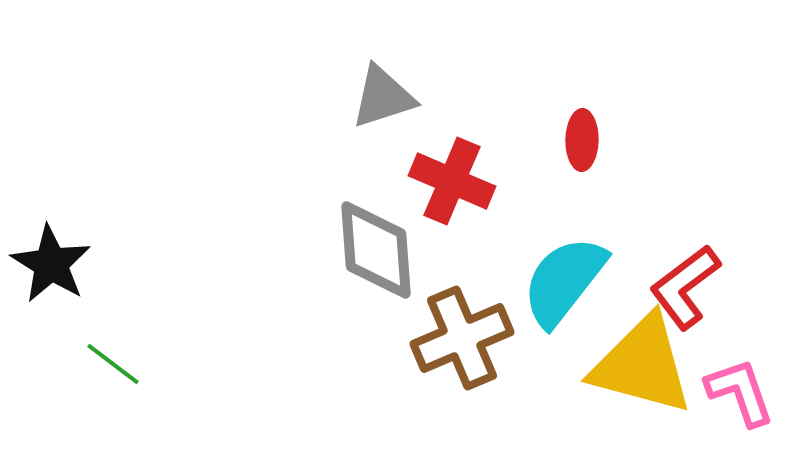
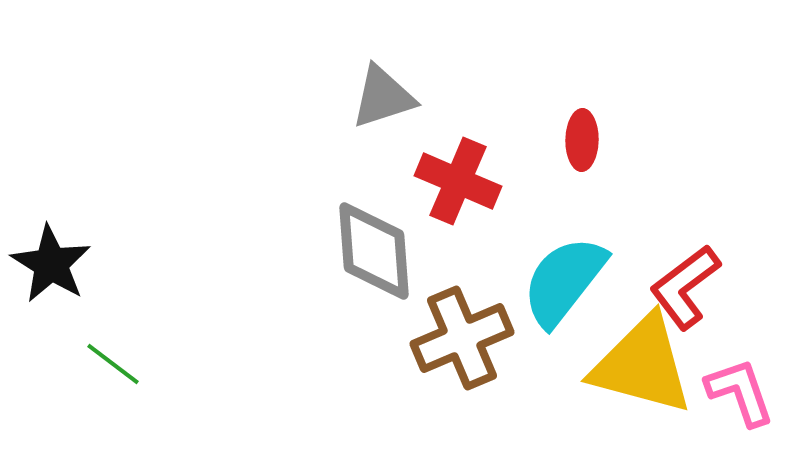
red cross: moved 6 px right
gray diamond: moved 2 px left, 1 px down
